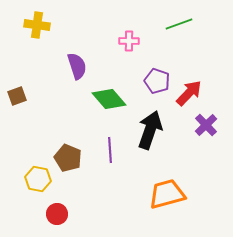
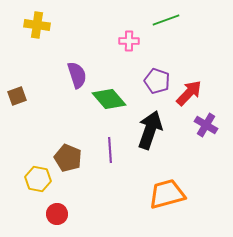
green line: moved 13 px left, 4 px up
purple semicircle: moved 9 px down
purple cross: rotated 15 degrees counterclockwise
